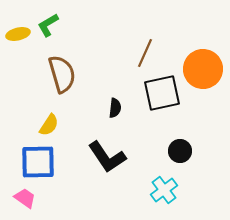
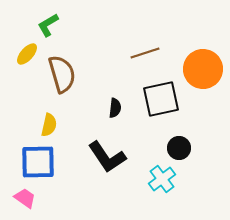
yellow ellipse: moved 9 px right, 20 px down; rotated 35 degrees counterclockwise
brown line: rotated 48 degrees clockwise
black square: moved 1 px left, 6 px down
yellow semicircle: rotated 20 degrees counterclockwise
black circle: moved 1 px left, 3 px up
cyan cross: moved 2 px left, 11 px up
